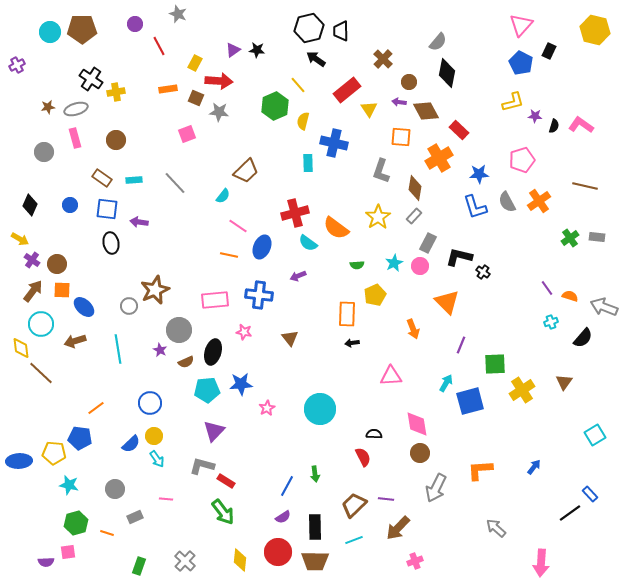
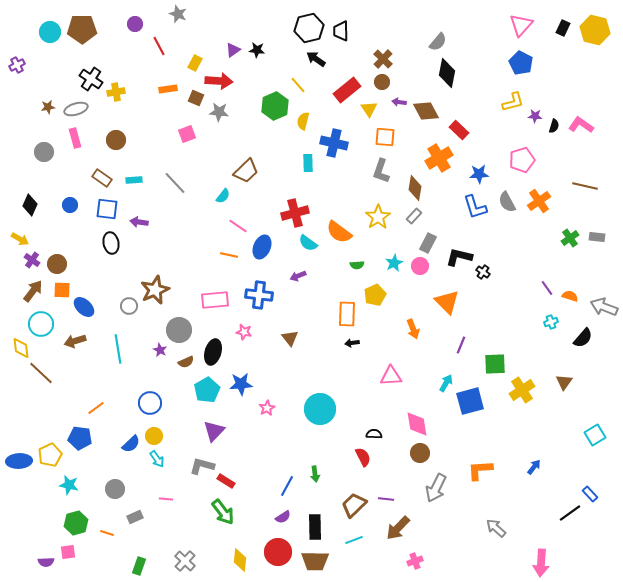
black rectangle at (549, 51): moved 14 px right, 23 px up
brown circle at (409, 82): moved 27 px left
orange square at (401, 137): moved 16 px left
orange semicircle at (336, 228): moved 3 px right, 4 px down
cyan pentagon at (207, 390): rotated 25 degrees counterclockwise
yellow pentagon at (54, 453): moved 4 px left, 2 px down; rotated 30 degrees counterclockwise
